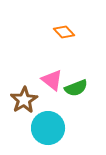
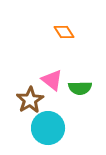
orange diamond: rotated 10 degrees clockwise
green semicircle: moved 4 px right; rotated 20 degrees clockwise
brown star: moved 6 px right
